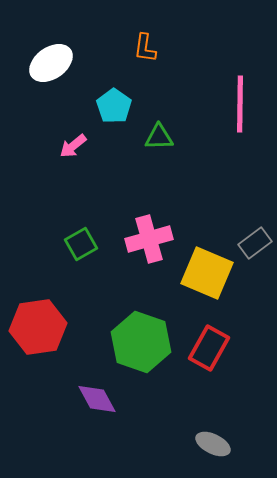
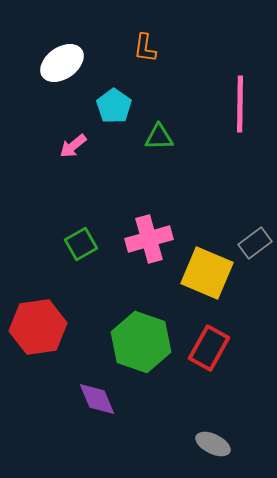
white ellipse: moved 11 px right
purple diamond: rotated 6 degrees clockwise
